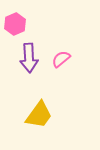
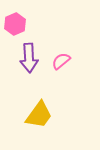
pink semicircle: moved 2 px down
